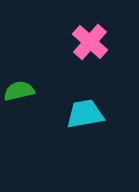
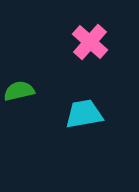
cyan trapezoid: moved 1 px left
